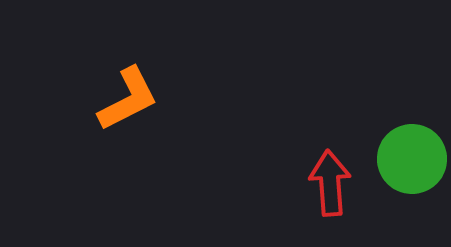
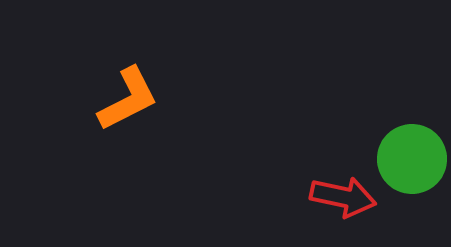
red arrow: moved 13 px right, 14 px down; rotated 106 degrees clockwise
